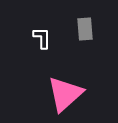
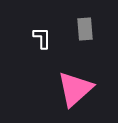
pink triangle: moved 10 px right, 5 px up
